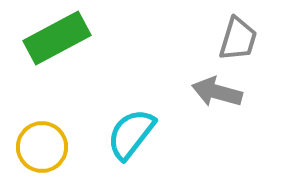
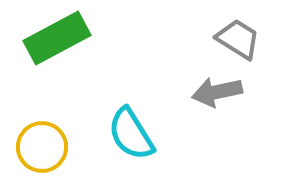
gray trapezoid: rotated 75 degrees counterclockwise
gray arrow: rotated 27 degrees counterclockwise
cyan semicircle: rotated 70 degrees counterclockwise
